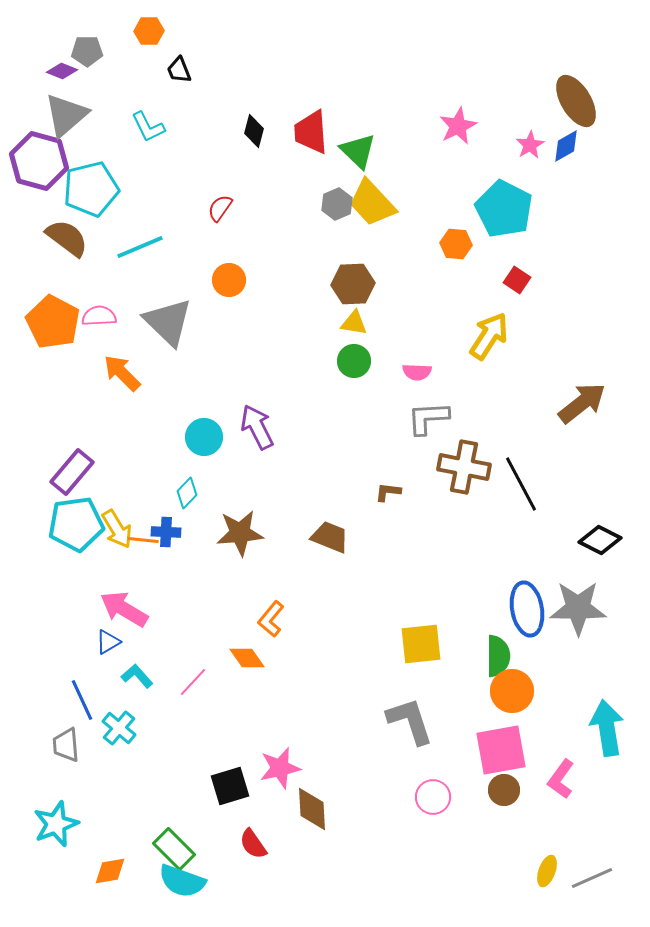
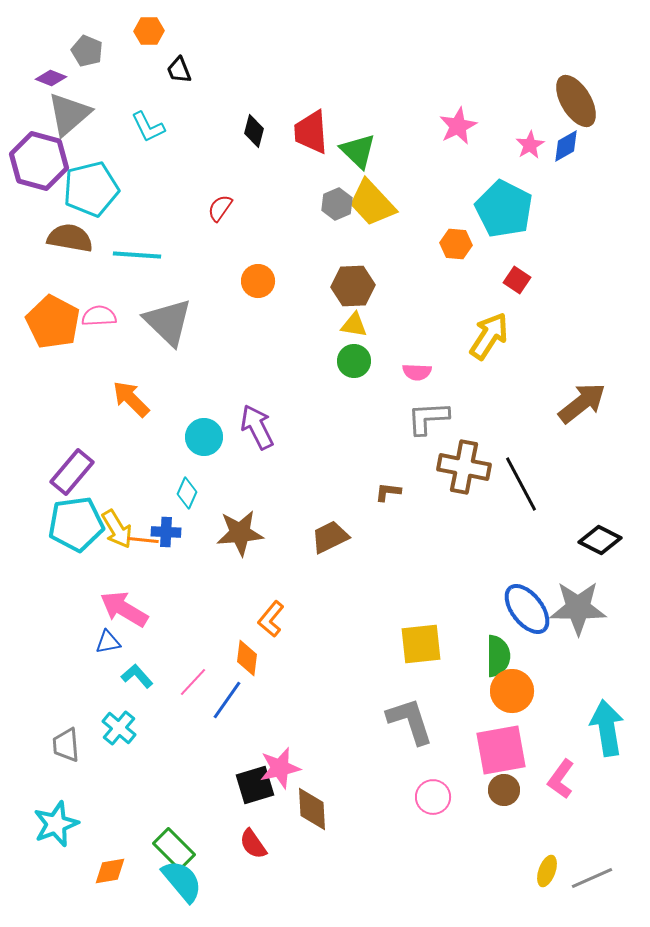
gray pentagon at (87, 51): rotated 24 degrees clockwise
purple diamond at (62, 71): moved 11 px left, 7 px down
gray triangle at (66, 115): moved 3 px right, 1 px up
brown semicircle at (67, 238): moved 3 px right; rotated 27 degrees counterclockwise
cyan line at (140, 247): moved 3 px left, 8 px down; rotated 27 degrees clockwise
orange circle at (229, 280): moved 29 px right, 1 px down
brown hexagon at (353, 284): moved 2 px down
yellow triangle at (354, 323): moved 2 px down
orange arrow at (122, 373): moved 9 px right, 26 px down
cyan diamond at (187, 493): rotated 20 degrees counterclockwise
brown trapezoid at (330, 537): rotated 48 degrees counterclockwise
blue ellipse at (527, 609): rotated 28 degrees counterclockwise
blue triangle at (108, 642): rotated 20 degrees clockwise
orange diamond at (247, 658): rotated 42 degrees clockwise
blue line at (82, 700): moved 145 px right; rotated 60 degrees clockwise
black square at (230, 786): moved 25 px right, 1 px up
cyan semicircle at (182, 881): rotated 150 degrees counterclockwise
